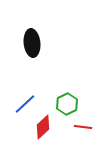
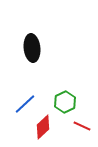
black ellipse: moved 5 px down
green hexagon: moved 2 px left, 2 px up
red line: moved 1 px left, 1 px up; rotated 18 degrees clockwise
